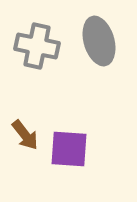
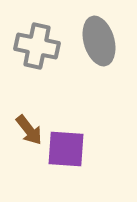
brown arrow: moved 4 px right, 5 px up
purple square: moved 3 px left
